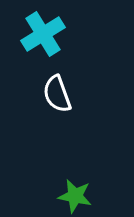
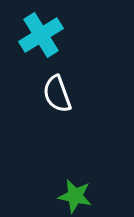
cyan cross: moved 2 px left, 1 px down
